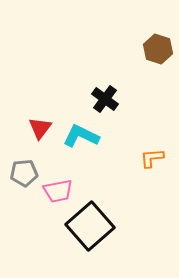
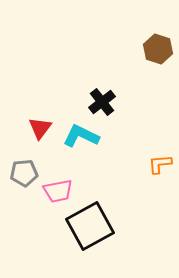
black cross: moved 3 px left, 3 px down; rotated 16 degrees clockwise
orange L-shape: moved 8 px right, 6 px down
black square: rotated 12 degrees clockwise
